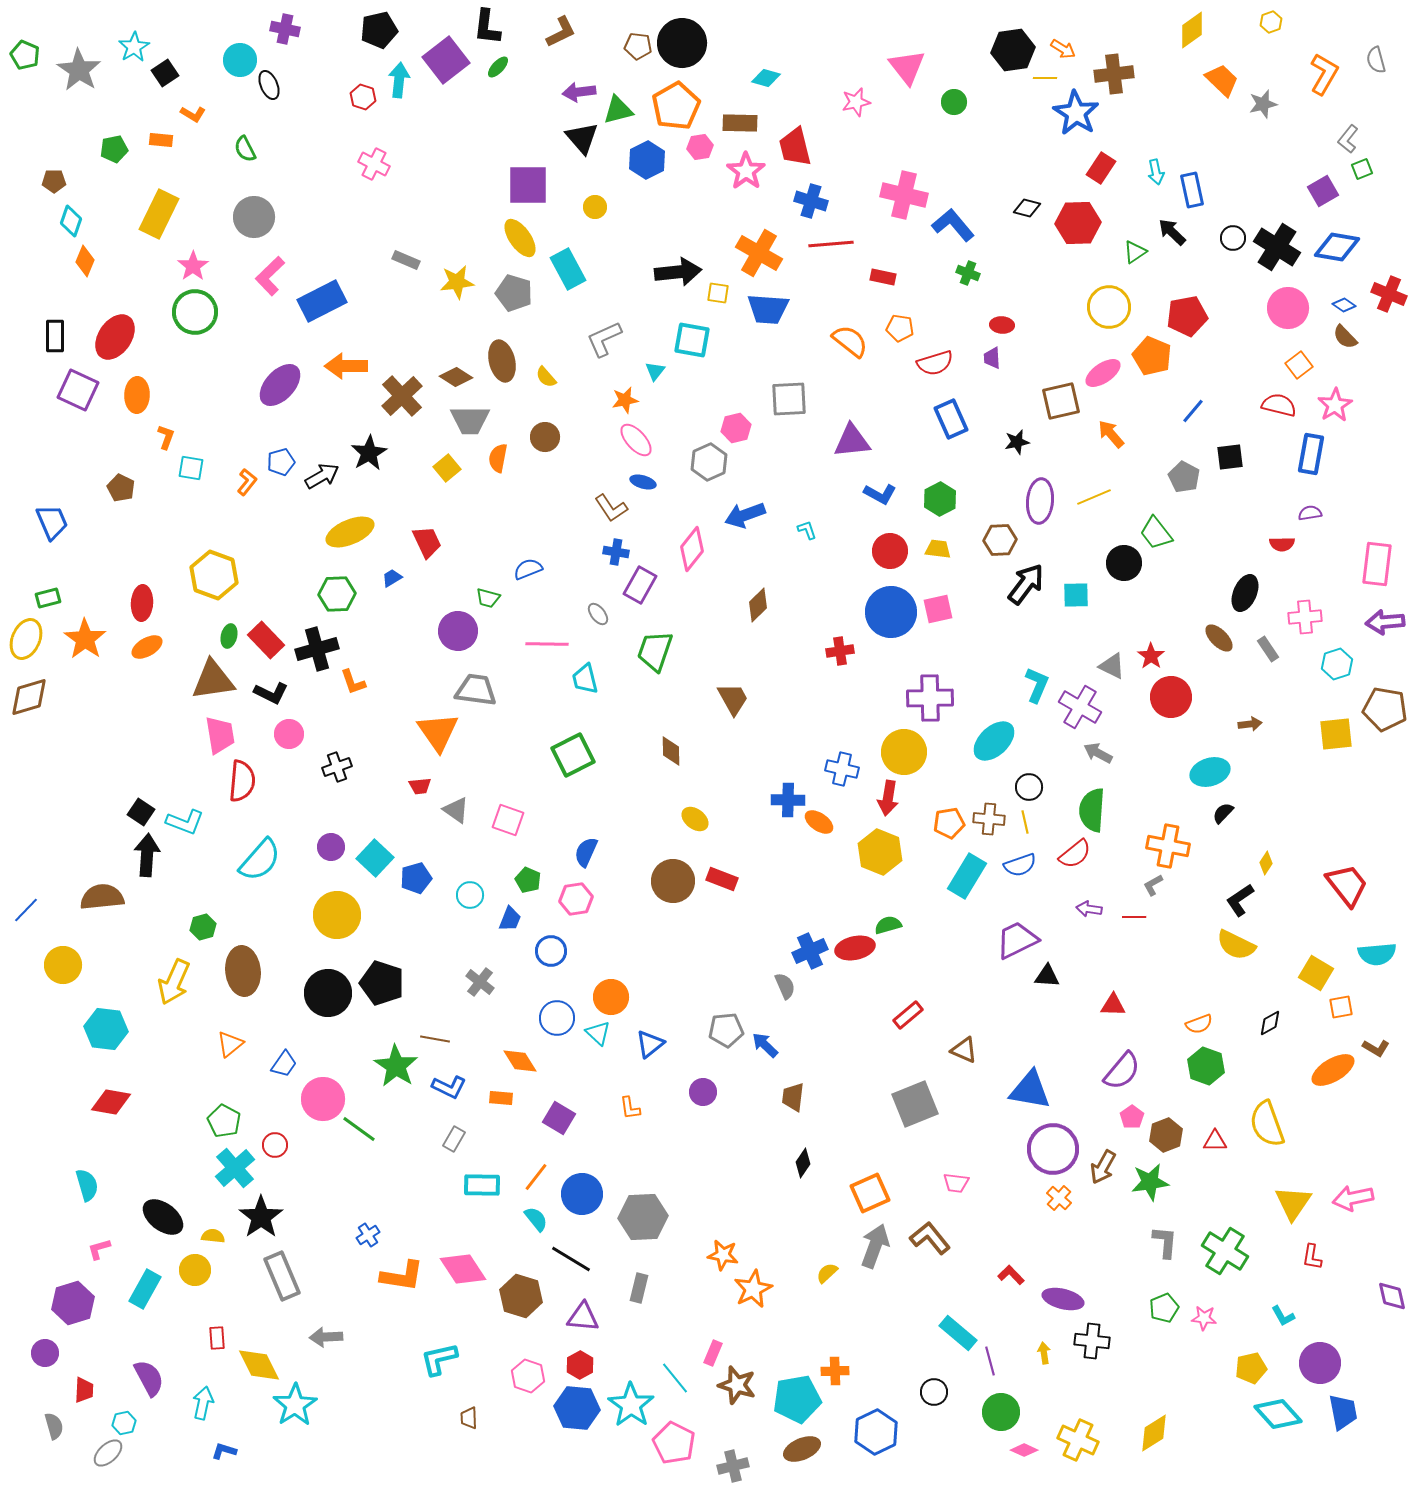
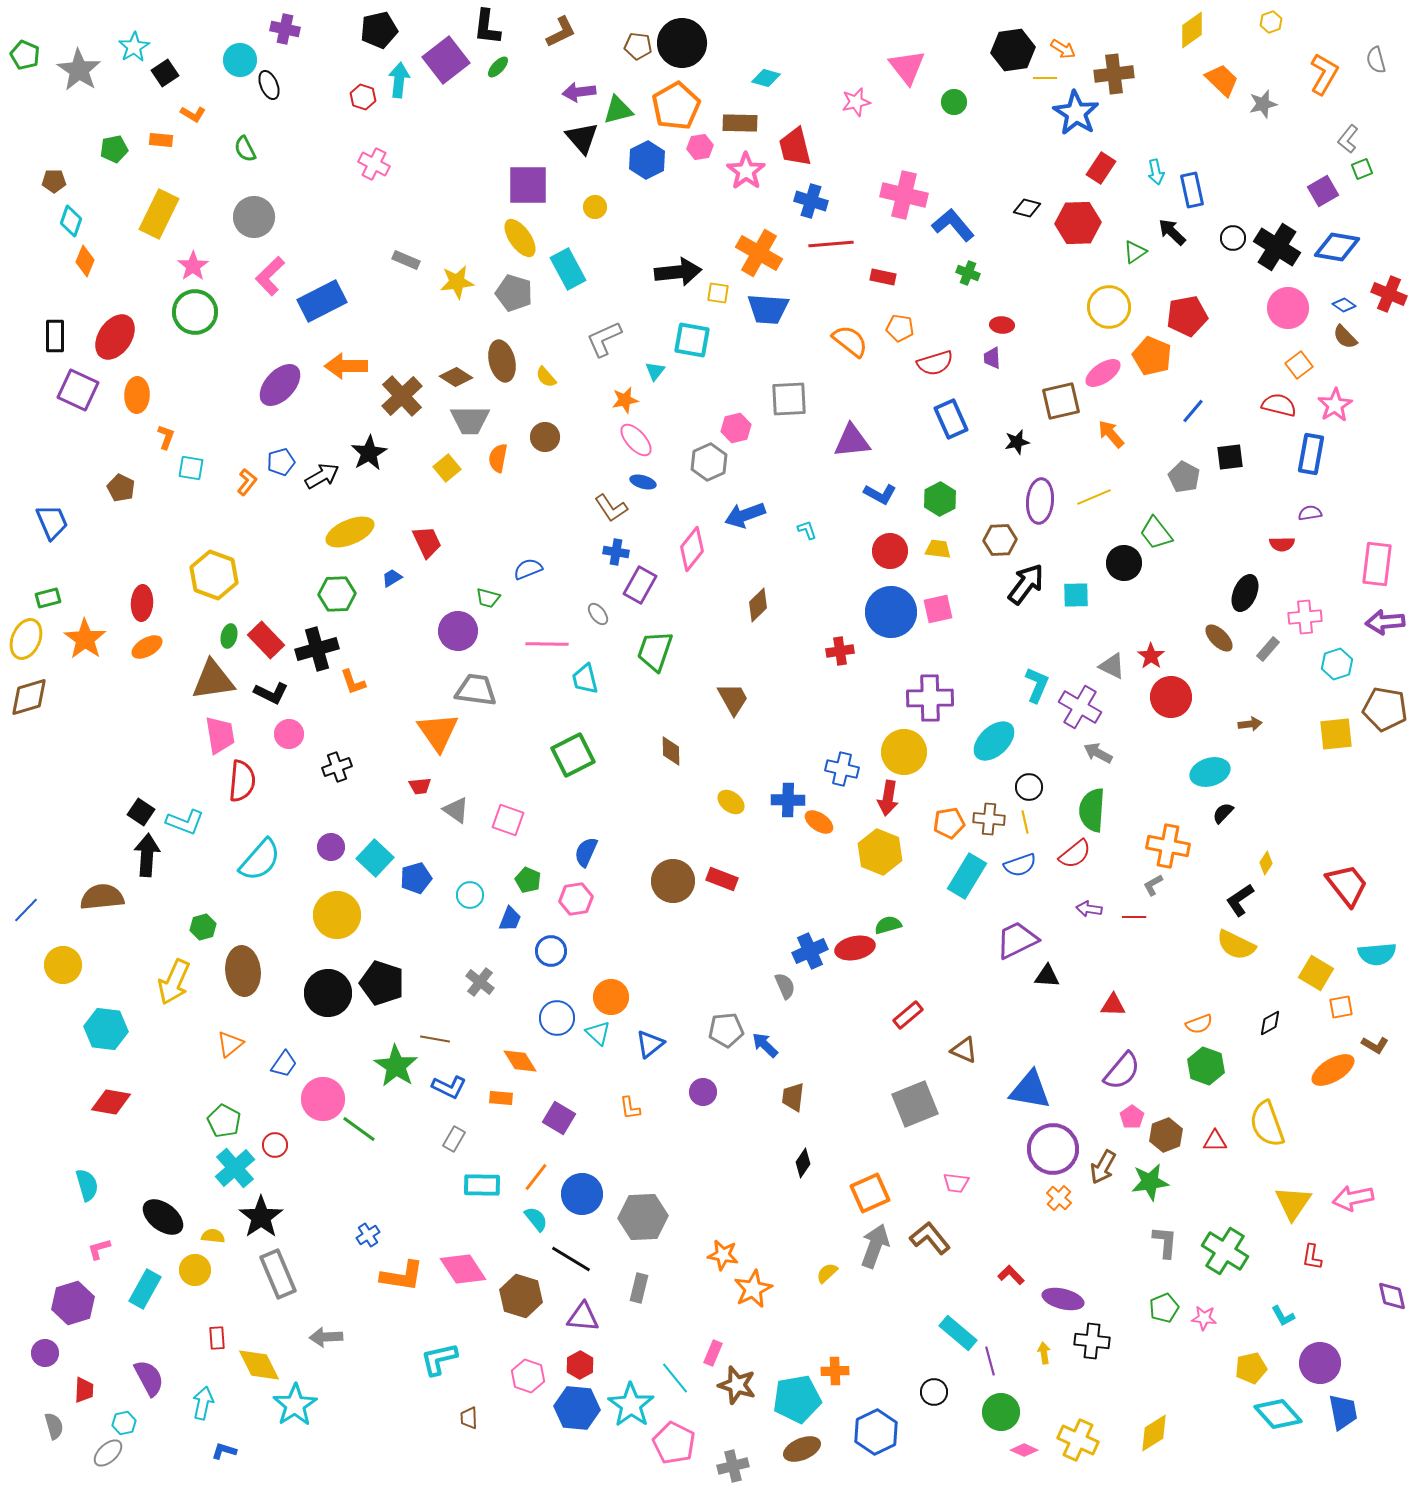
gray rectangle at (1268, 649): rotated 75 degrees clockwise
yellow ellipse at (695, 819): moved 36 px right, 17 px up
brown L-shape at (1376, 1048): moved 1 px left, 3 px up
gray rectangle at (282, 1276): moved 4 px left, 2 px up
